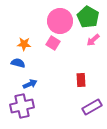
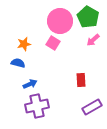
orange star: rotated 16 degrees counterclockwise
purple cross: moved 15 px right
